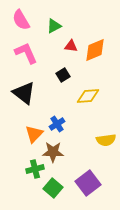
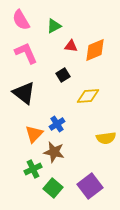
yellow semicircle: moved 2 px up
brown star: moved 1 px right; rotated 10 degrees clockwise
green cross: moved 2 px left; rotated 12 degrees counterclockwise
purple square: moved 2 px right, 3 px down
